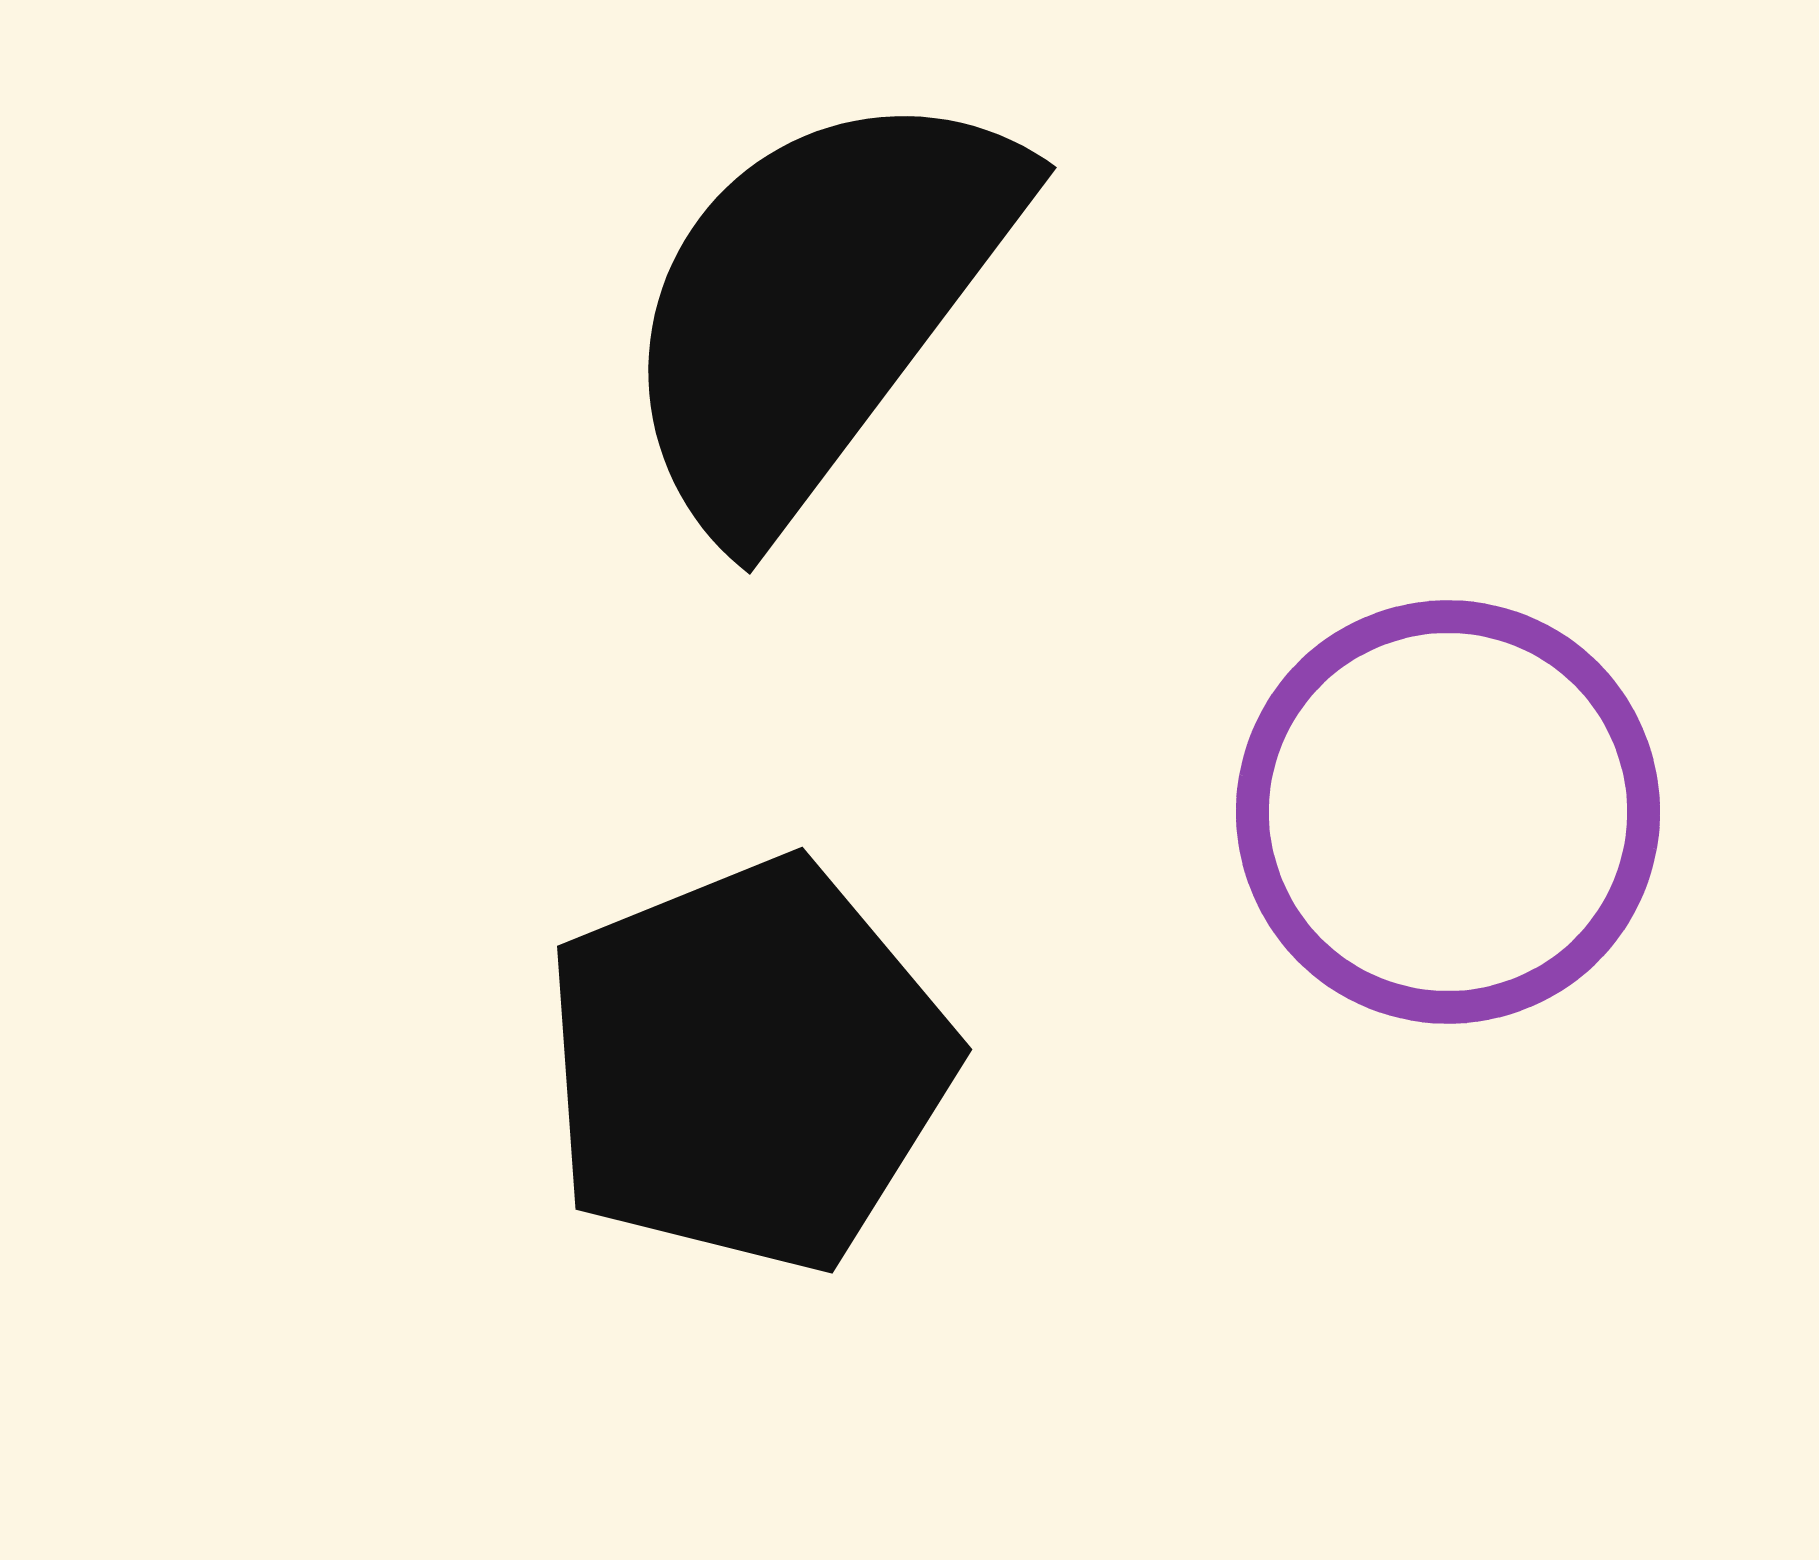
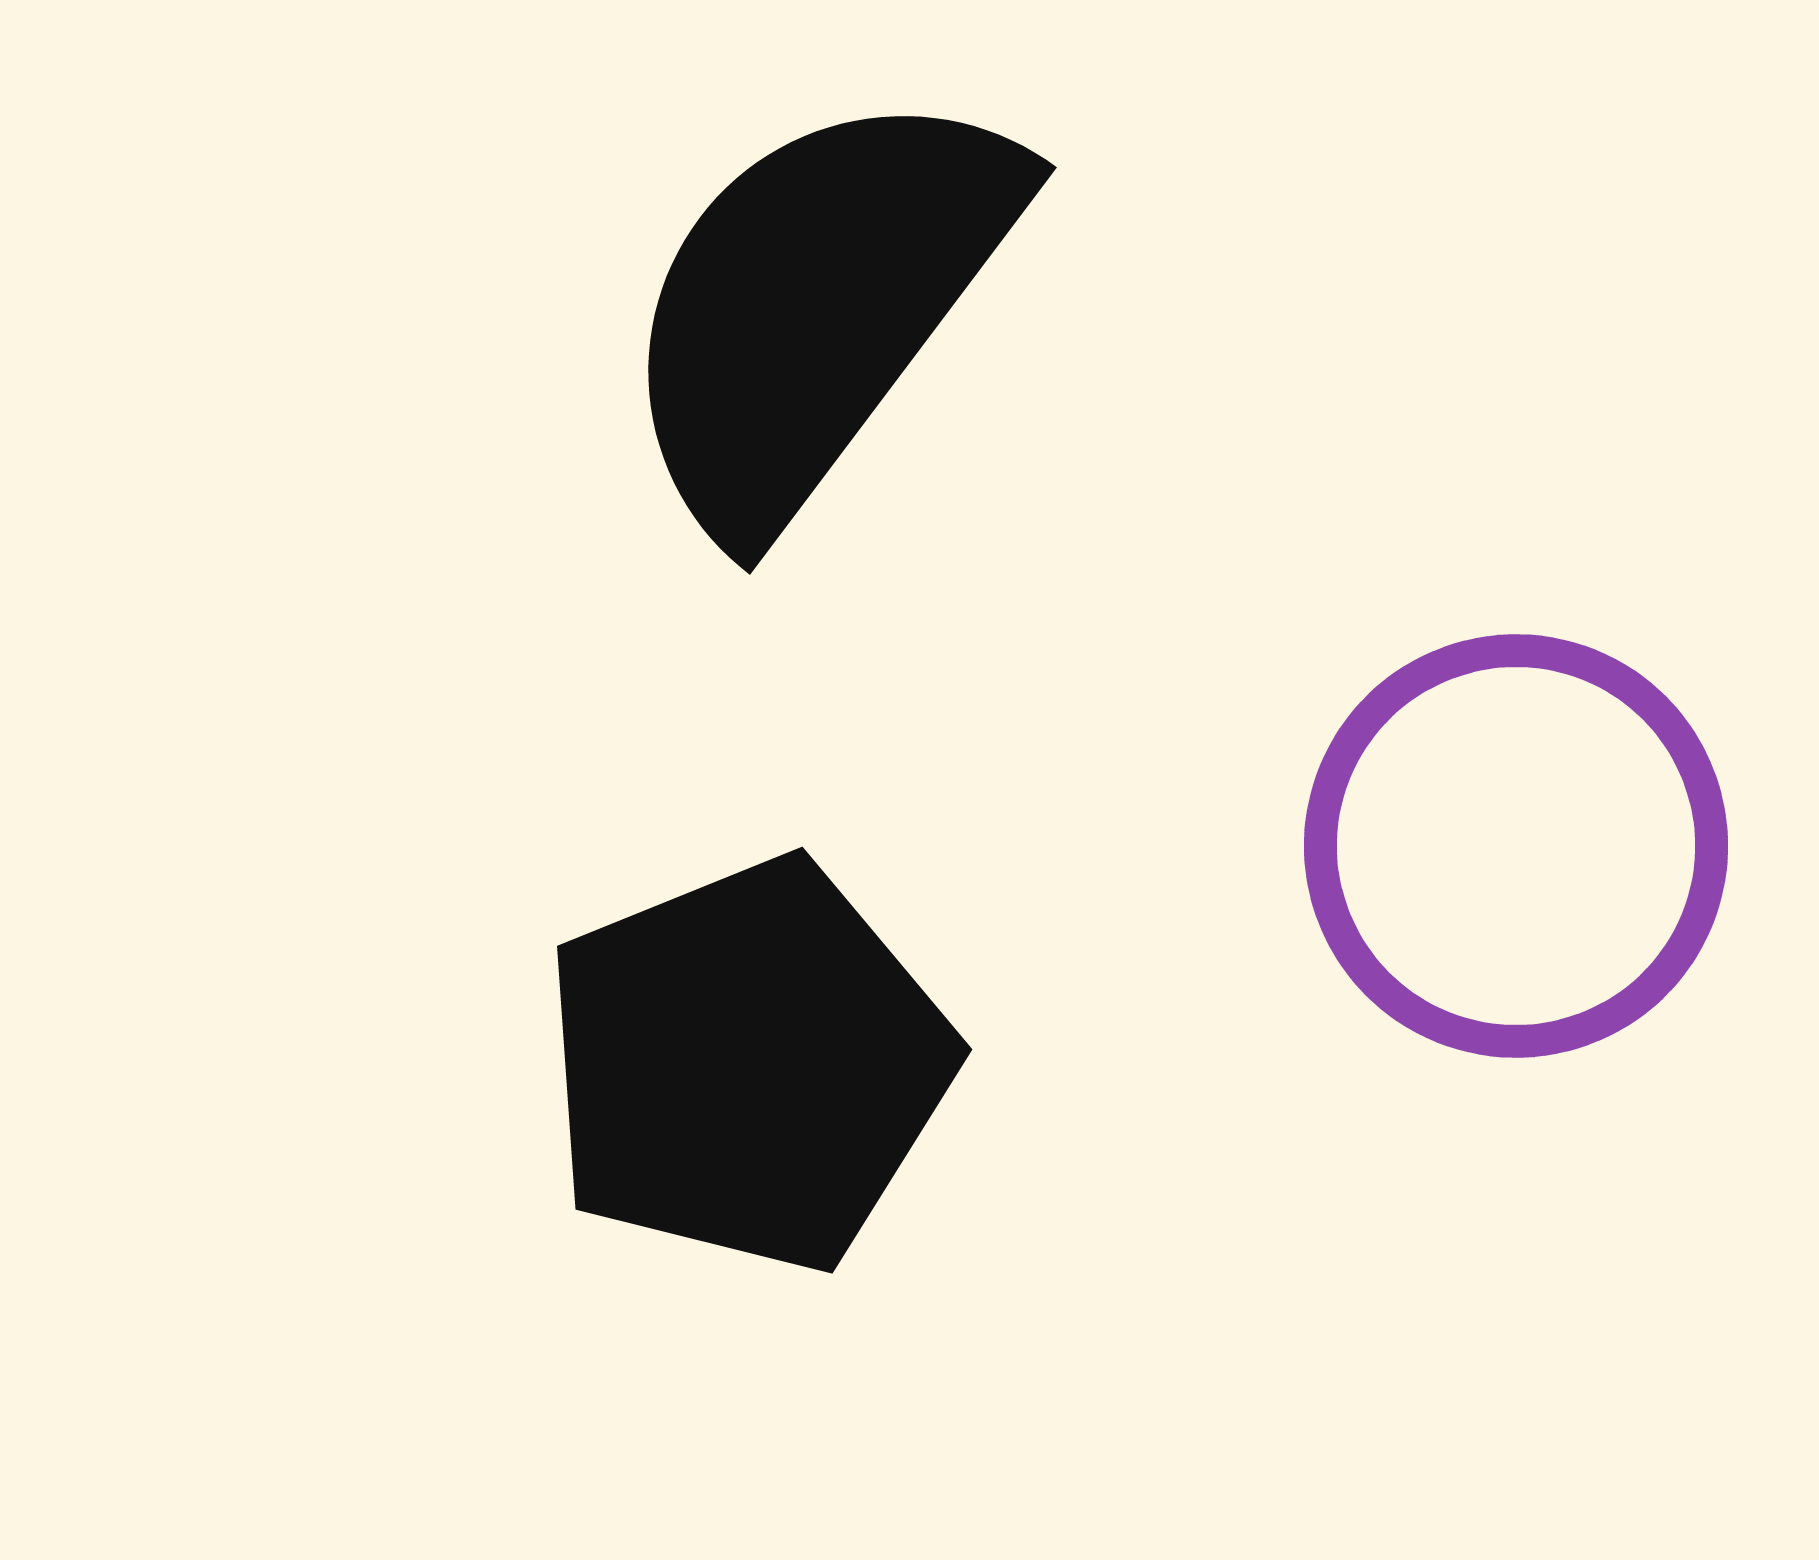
purple circle: moved 68 px right, 34 px down
